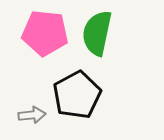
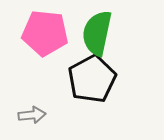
black pentagon: moved 15 px right, 16 px up
